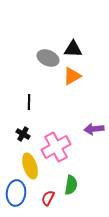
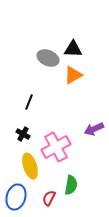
orange triangle: moved 1 px right, 1 px up
black line: rotated 21 degrees clockwise
purple arrow: rotated 18 degrees counterclockwise
blue ellipse: moved 4 px down; rotated 10 degrees clockwise
red semicircle: moved 1 px right
